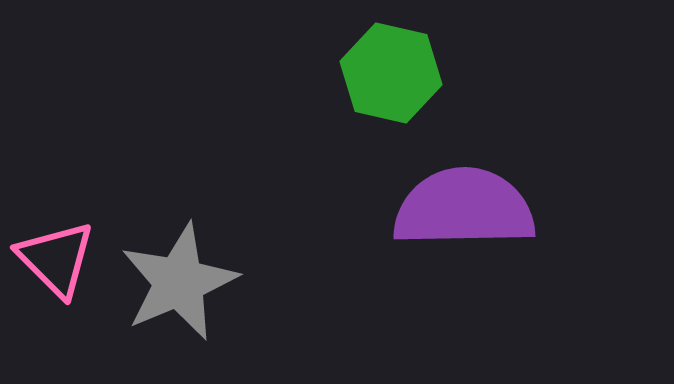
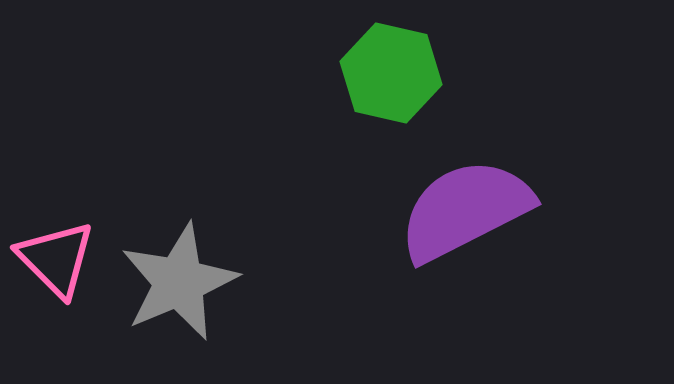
purple semicircle: moved 1 px right, 2 px down; rotated 26 degrees counterclockwise
